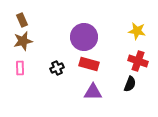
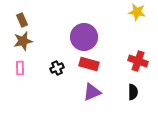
yellow star: moved 19 px up
black semicircle: moved 3 px right, 8 px down; rotated 21 degrees counterclockwise
purple triangle: moved 1 px left; rotated 24 degrees counterclockwise
